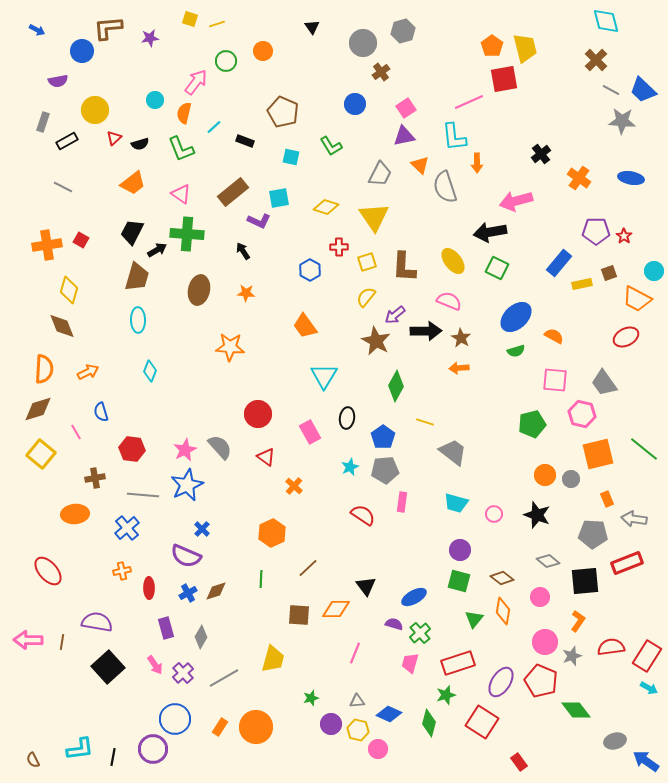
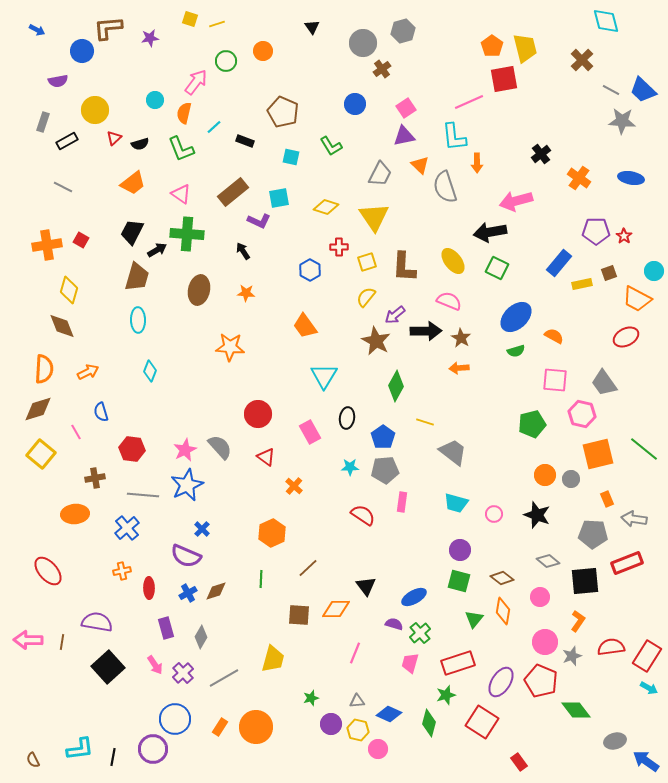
brown cross at (596, 60): moved 14 px left
brown cross at (381, 72): moved 1 px right, 3 px up
cyan star at (350, 467): rotated 24 degrees clockwise
